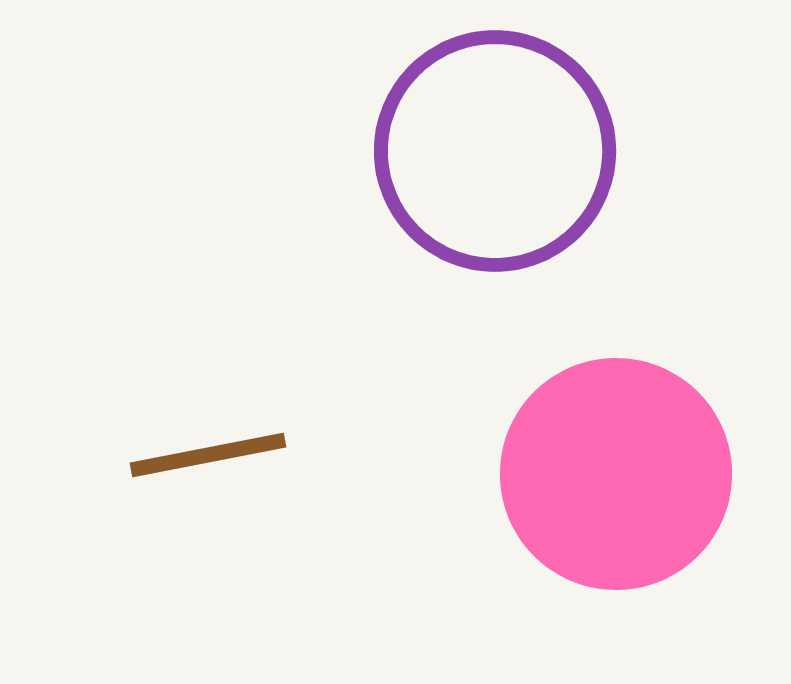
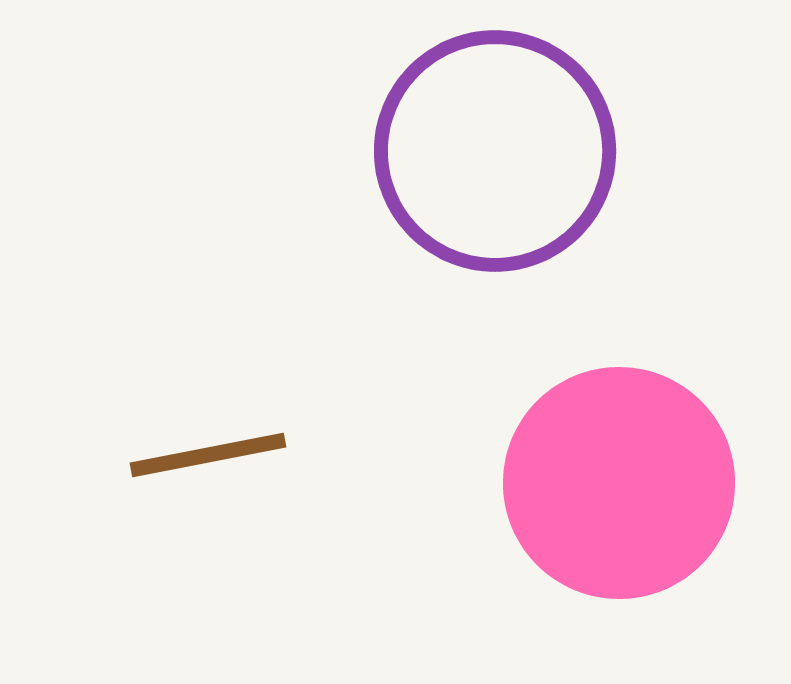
pink circle: moved 3 px right, 9 px down
